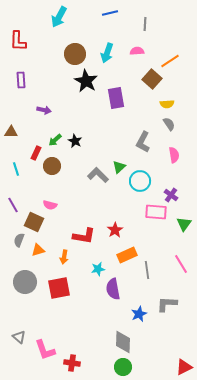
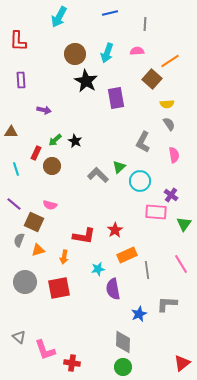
purple line at (13, 205): moved 1 px right, 1 px up; rotated 21 degrees counterclockwise
red triangle at (184, 367): moved 2 px left, 4 px up; rotated 12 degrees counterclockwise
